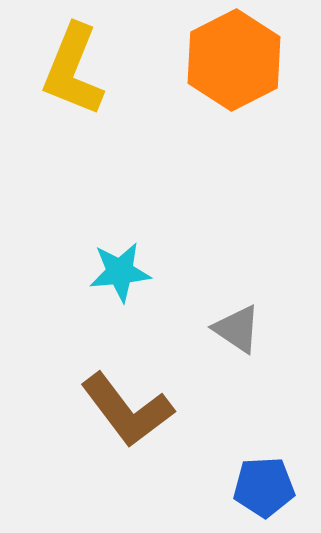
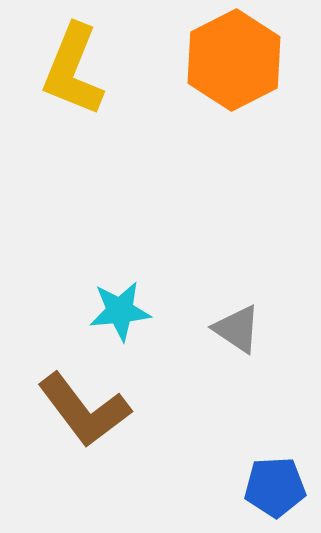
cyan star: moved 39 px down
brown L-shape: moved 43 px left
blue pentagon: moved 11 px right
